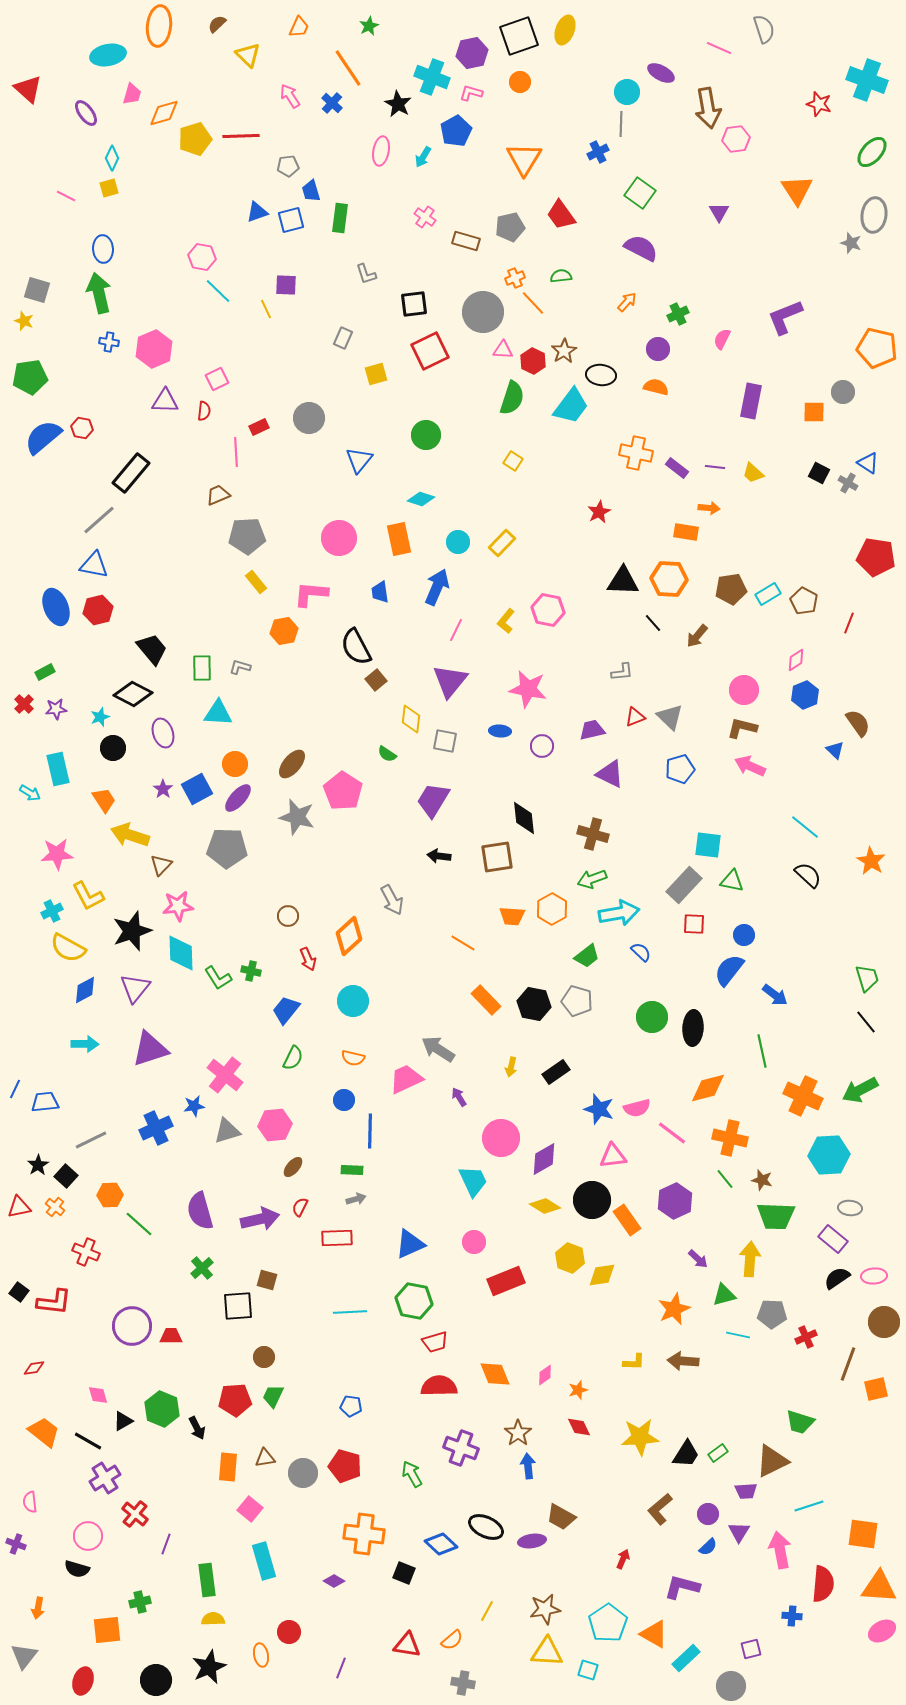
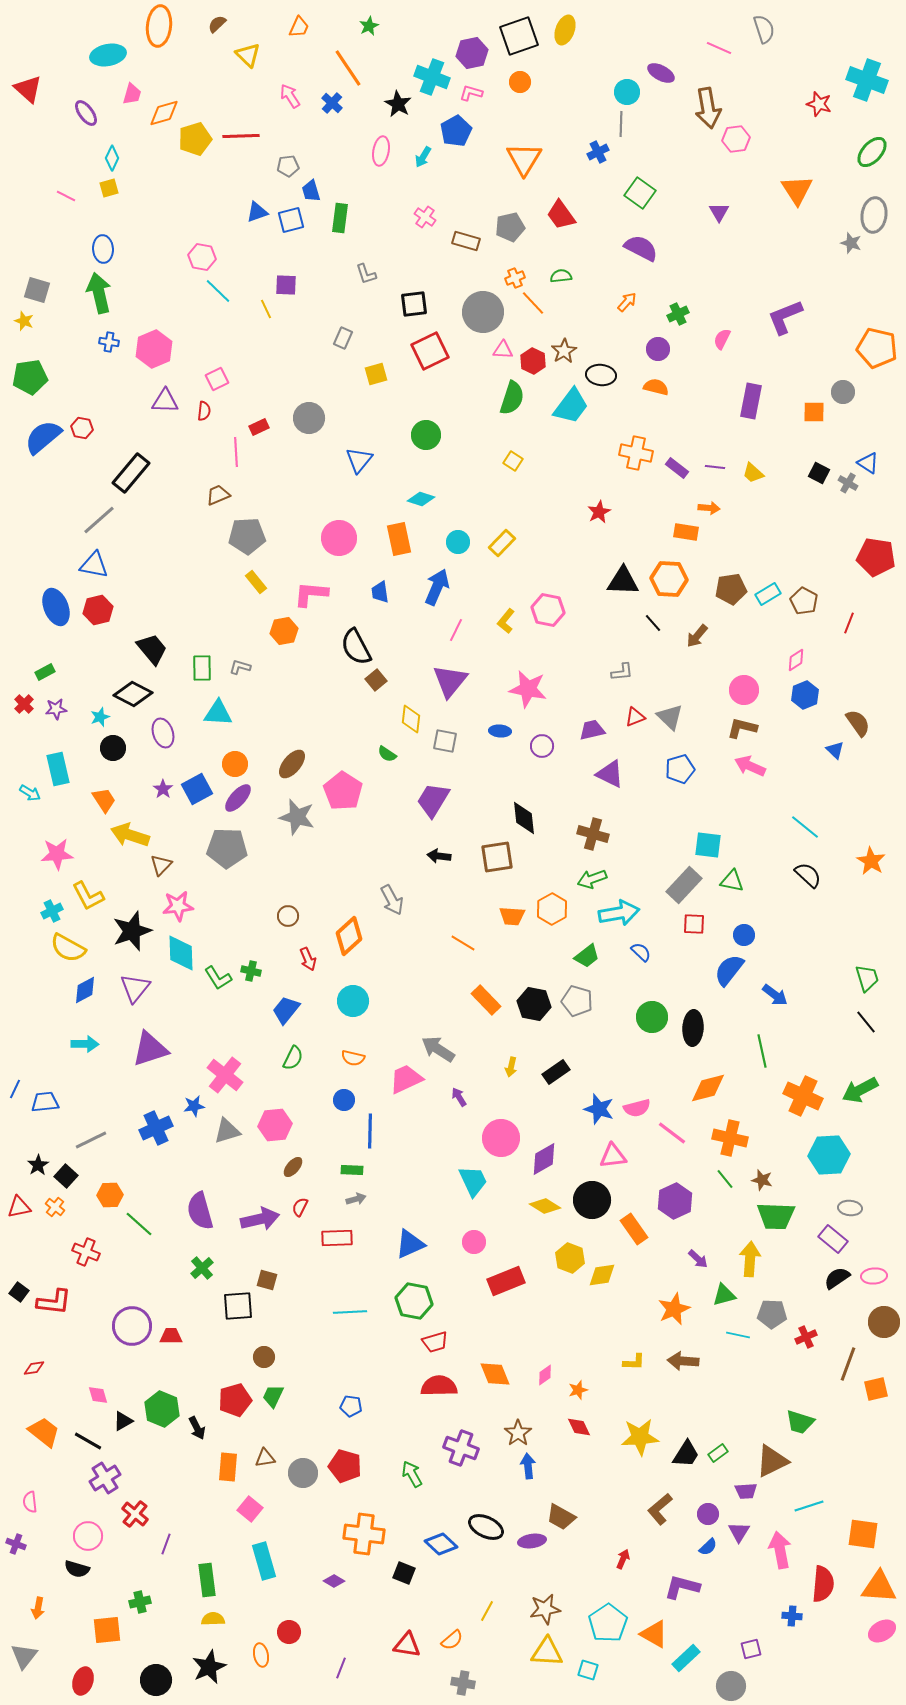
orange rectangle at (627, 1220): moved 7 px right, 9 px down
red pentagon at (235, 1400): rotated 12 degrees counterclockwise
